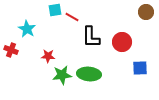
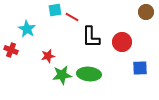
red star: rotated 16 degrees counterclockwise
